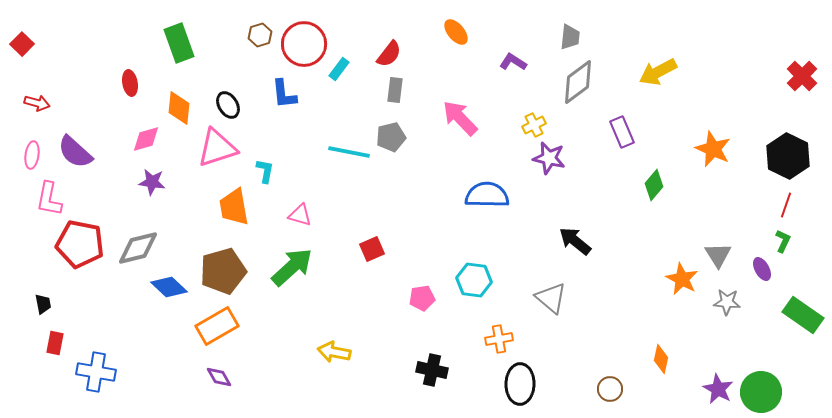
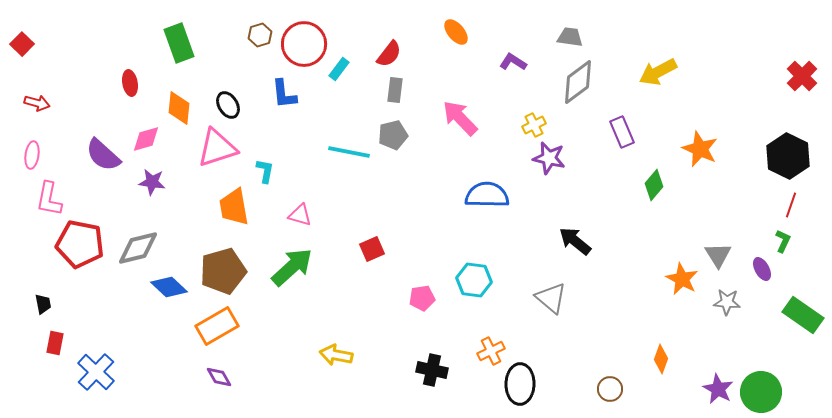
gray trapezoid at (570, 37): rotated 88 degrees counterclockwise
gray pentagon at (391, 137): moved 2 px right, 2 px up
orange star at (713, 149): moved 13 px left
purple semicircle at (75, 152): moved 28 px right, 3 px down
red line at (786, 205): moved 5 px right
orange cross at (499, 339): moved 8 px left, 12 px down; rotated 16 degrees counterclockwise
yellow arrow at (334, 352): moved 2 px right, 3 px down
orange diamond at (661, 359): rotated 8 degrees clockwise
blue cross at (96, 372): rotated 33 degrees clockwise
